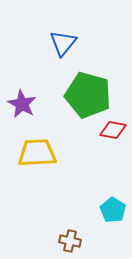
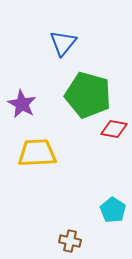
red diamond: moved 1 px right, 1 px up
